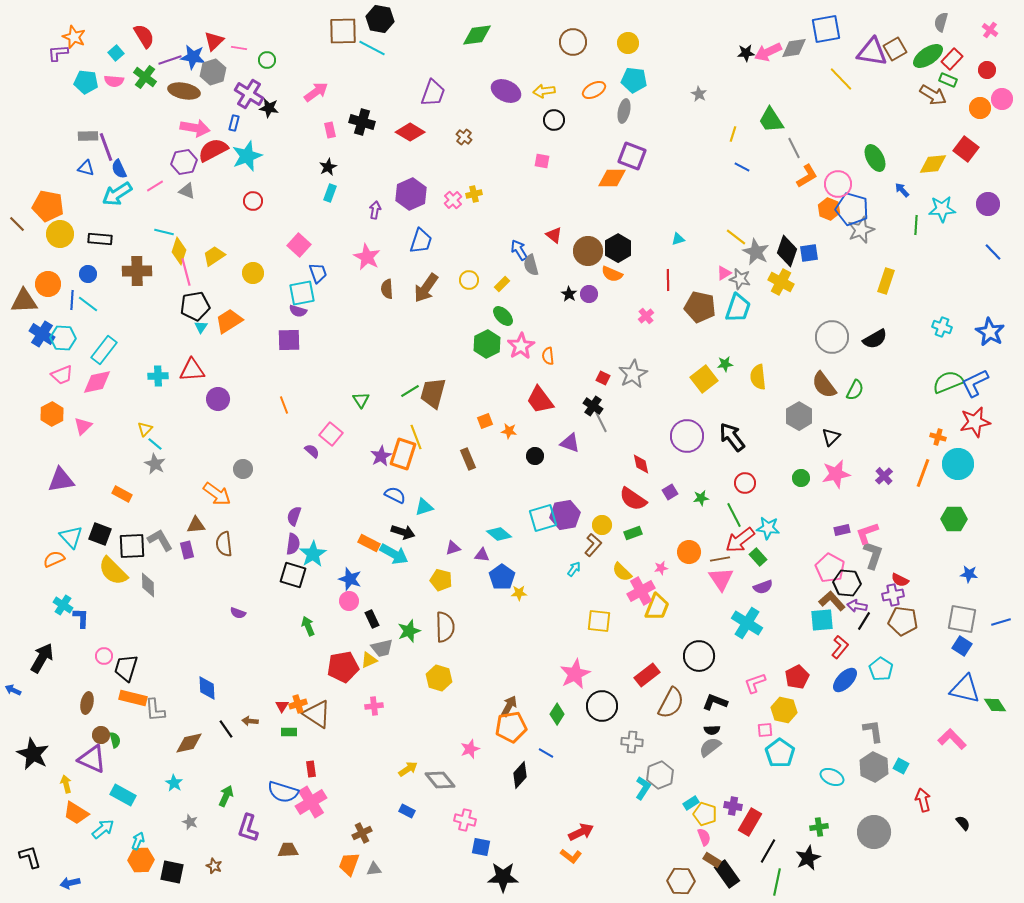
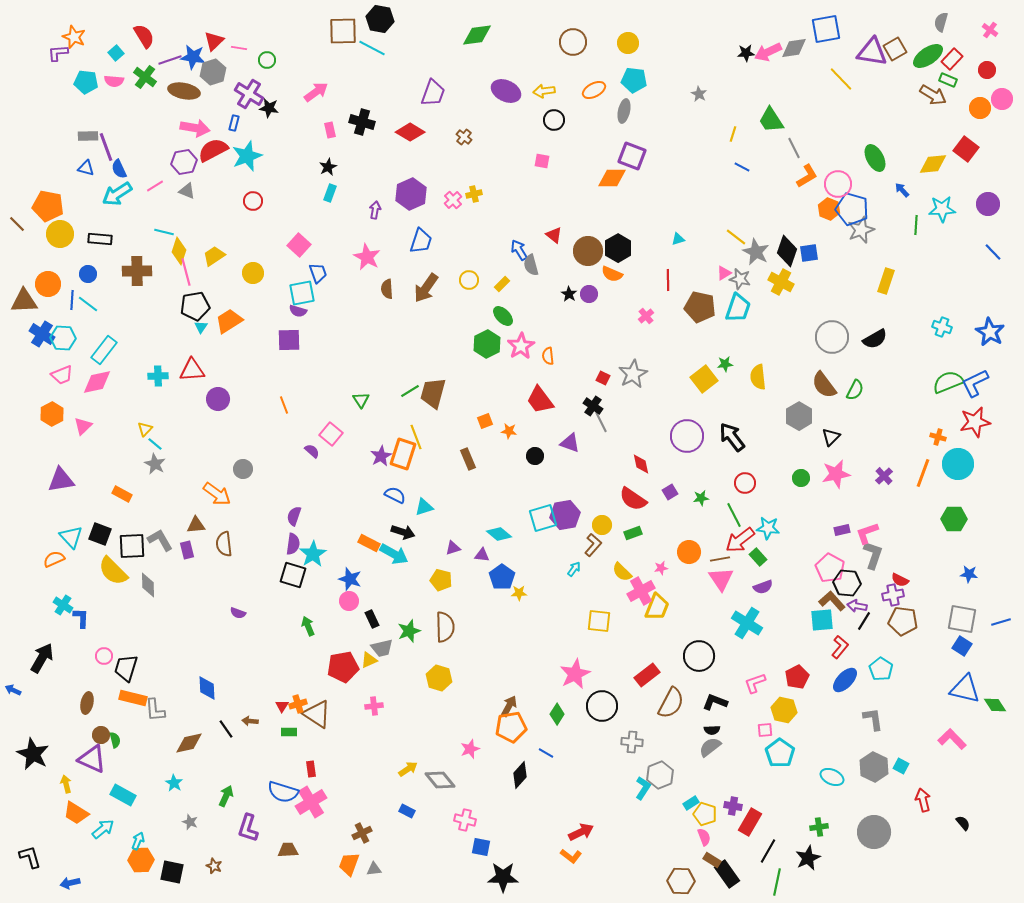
gray L-shape at (873, 731): moved 12 px up
